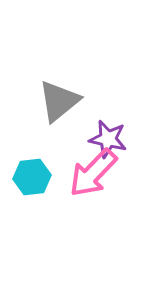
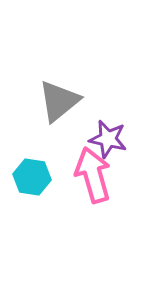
pink arrow: moved 2 px down; rotated 120 degrees clockwise
cyan hexagon: rotated 15 degrees clockwise
